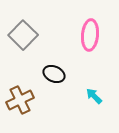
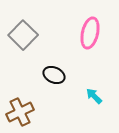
pink ellipse: moved 2 px up; rotated 8 degrees clockwise
black ellipse: moved 1 px down
brown cross: moved 12 px down
